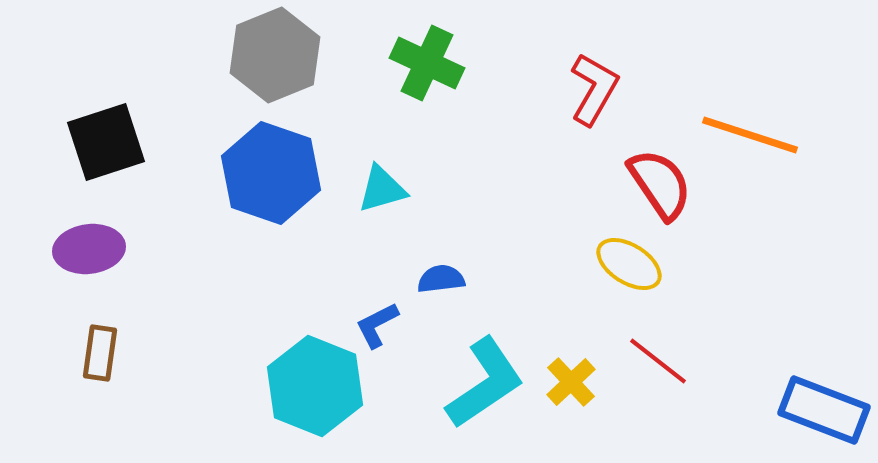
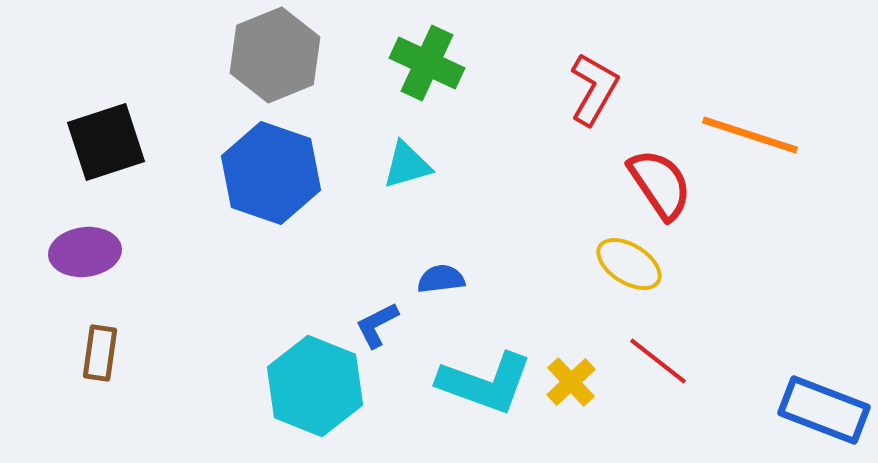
cyan triangle: moved 25 px right, 24 px up
purple ellipse: moved 4 px left, 3 px down
cyan L-shape: rotated 54 degrees clockwise
